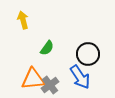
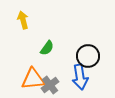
black circle: moved 2 px down
blue arrow: rotated 25 degrees clockwise
